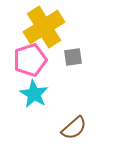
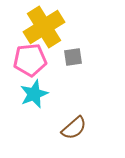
pink pentagon: rotated 12 degrees clockwise
cyan star: rotated 20 degrees clockwise
